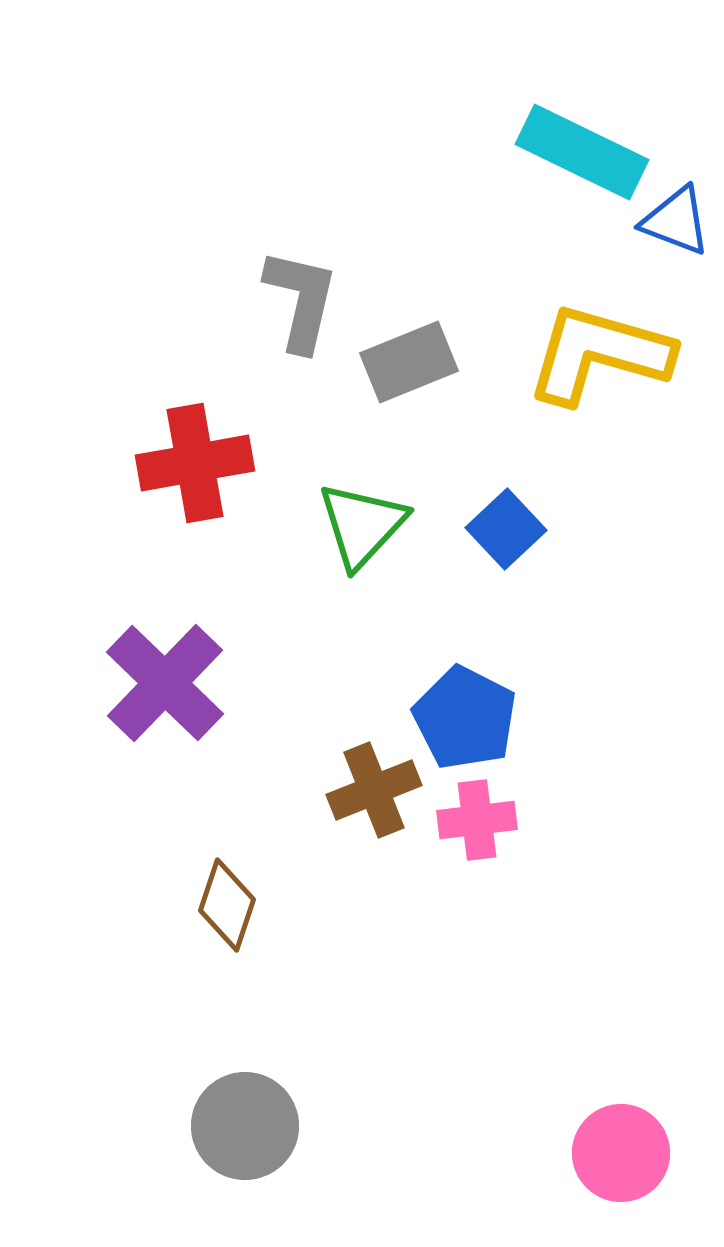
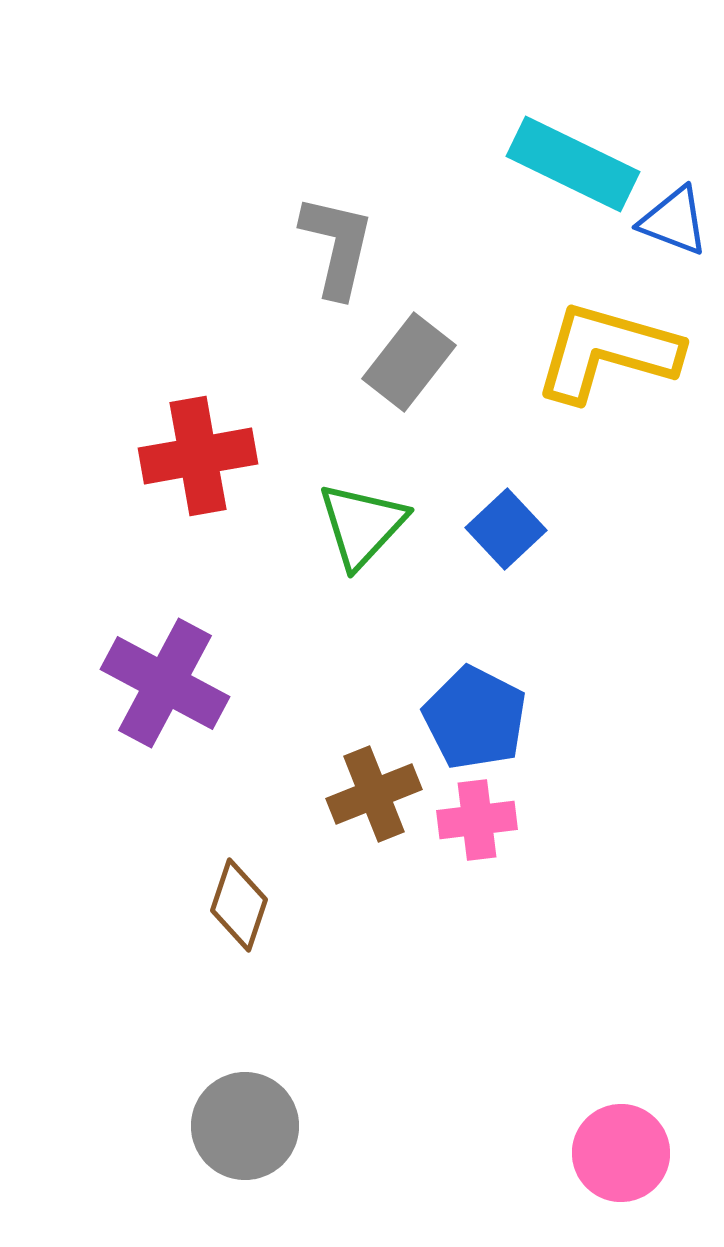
cyan rectangle: moved 9 px left, 12 px down
blue triangle: moved 2 px left
gray L-shape: moved 36 px right, 54 px up
yellow L-shape: moved 8 px right, 2 px up
gray rectangle: rotated 30 degrees counterclockwise
red cross: moved 3 px right, 7 px up
purple cross: rotated 16 degrees counterclockwise
blue pentagon: moved 10 px right
brown cross: moved 4 px down
brown diamond: moved 12 px right
